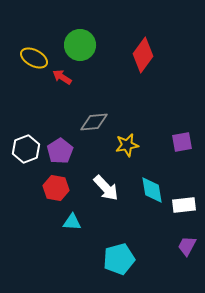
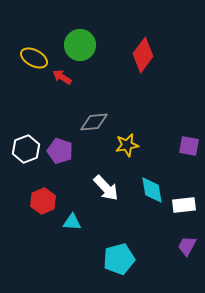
purple square: moved 7 px right, 4 px down; rotated 20 degrees clockwise
purple pentagon: rotated 20 degrees counterclockwise
red hexagon: moved 13 px left, 13 px down; rotated 25 degrees clockwise
